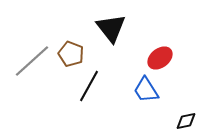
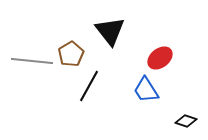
black triangle: moved 1 px left, 3 px down
brown pentagon: rotated 20 degrees clockwise
gray line: rotated 48 degrees clockwise
black diamond: rotated 30 degrees clockwise
